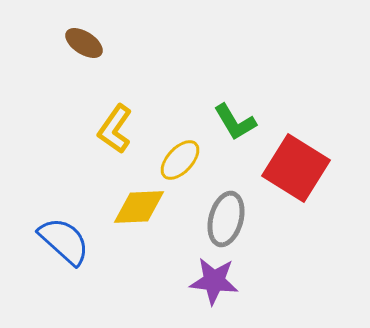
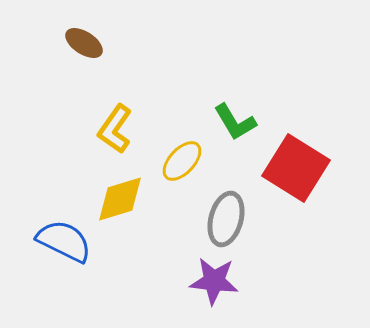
yellow ellipse: moved 2 px right, 1 px down
yellow diamond: moved 19 px left, 8 px up; rotated 14 degrees counterclockwise
blue semicircle: rotated 16 degrees counterclockwise
